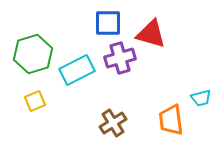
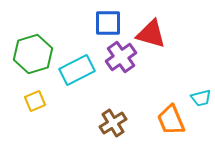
purple cross: moved 1 px right, 1 px up; rotated 20 degrees counterclockwise
orange trapezoid: rotated 16 degrees counterclockwise
